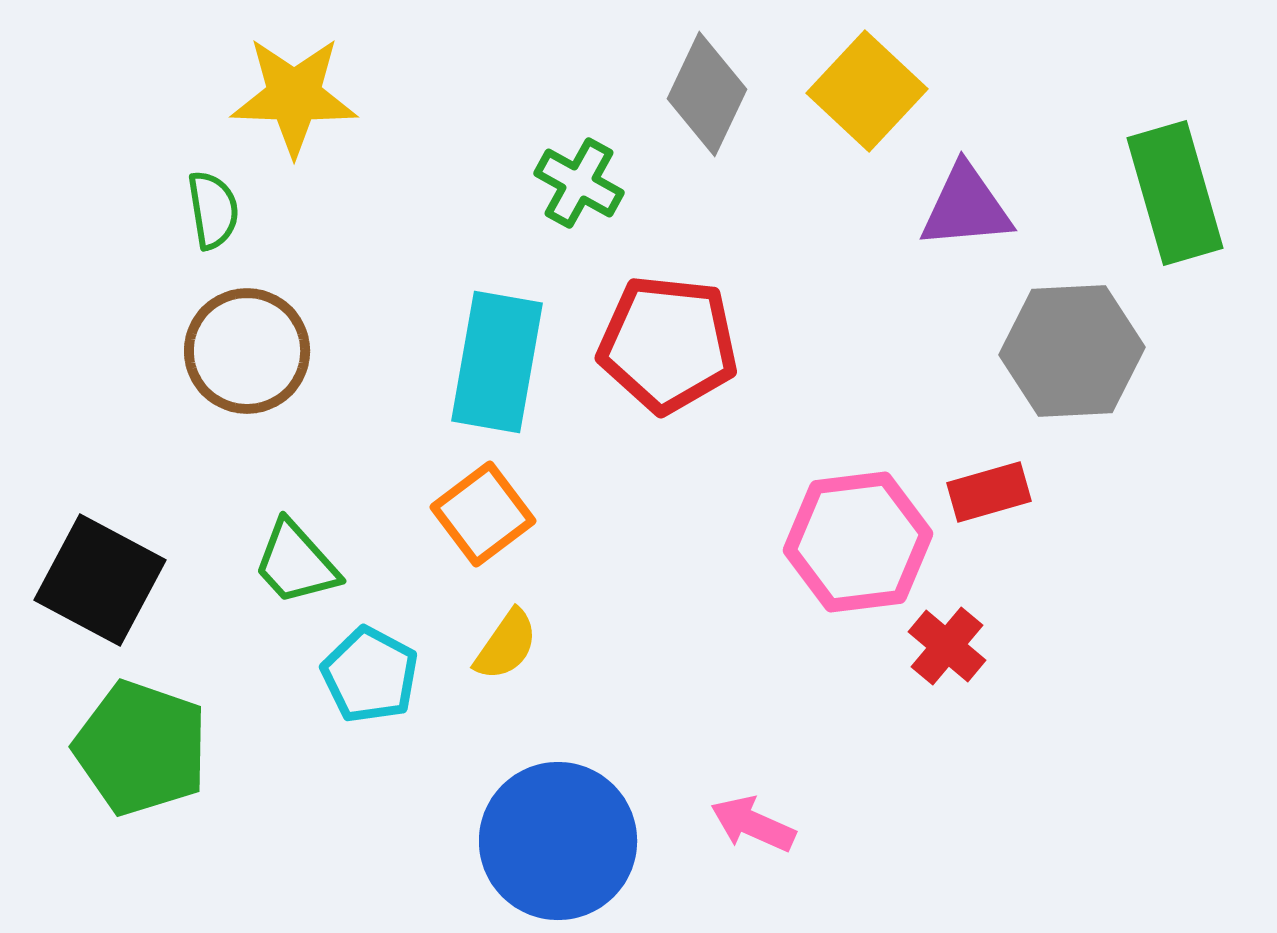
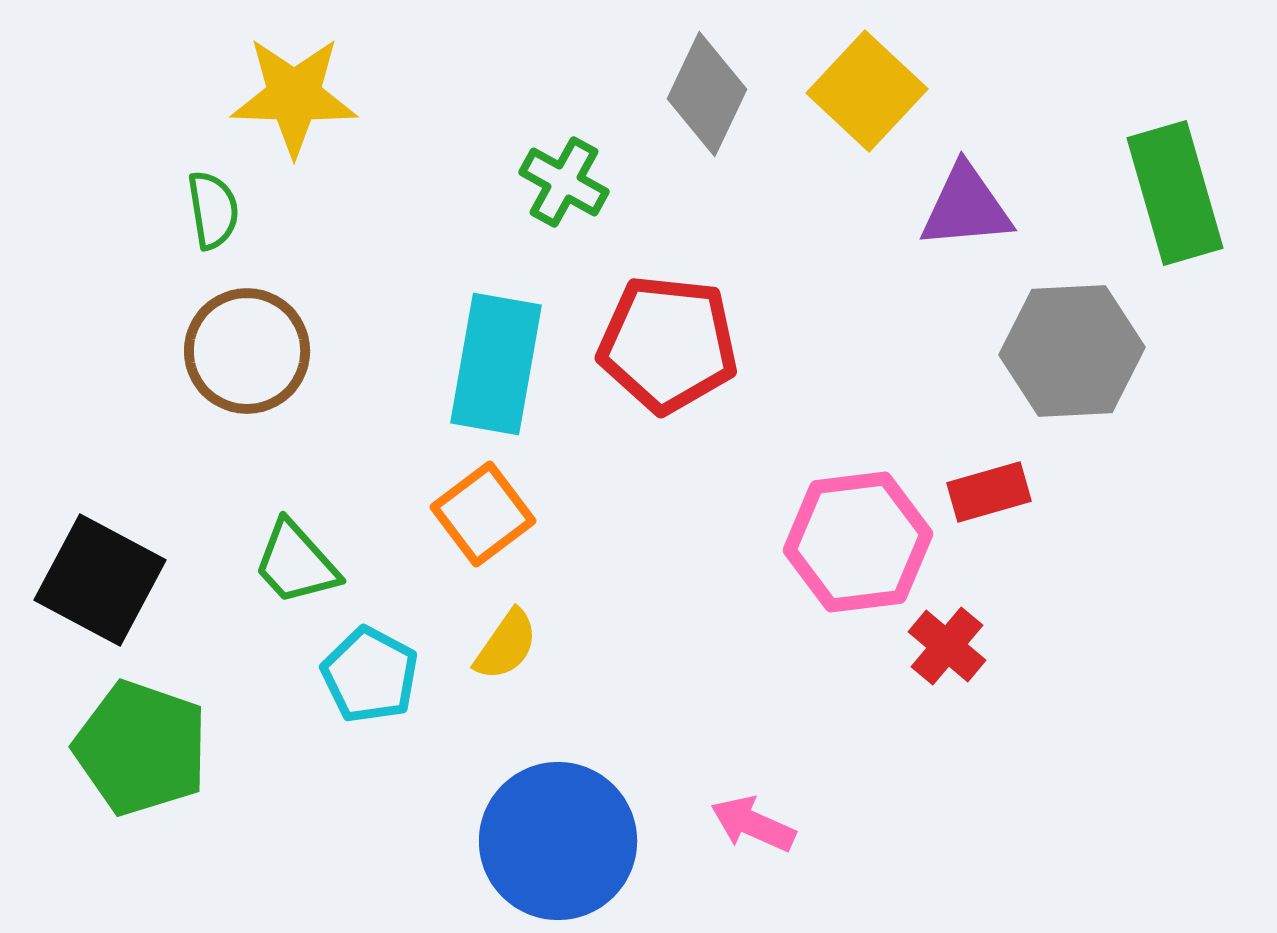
green cross: moved 15 px left, 1 px up
cyan rectangle: moved 1 px left, 2 px down
